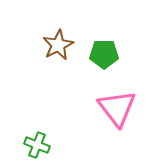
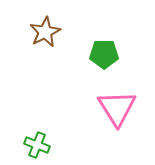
brown star: moved 13 px left, 13 px up
pink triangle: rotated 6 degrees clockwise
